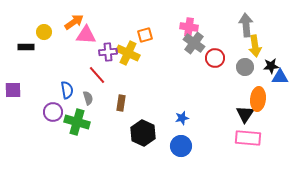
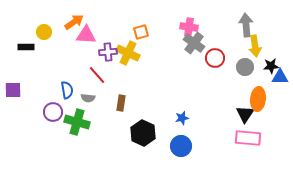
orange square: moved 4 px left, 3 px up
gray semicircle: rotated 112 degrees clockwise
